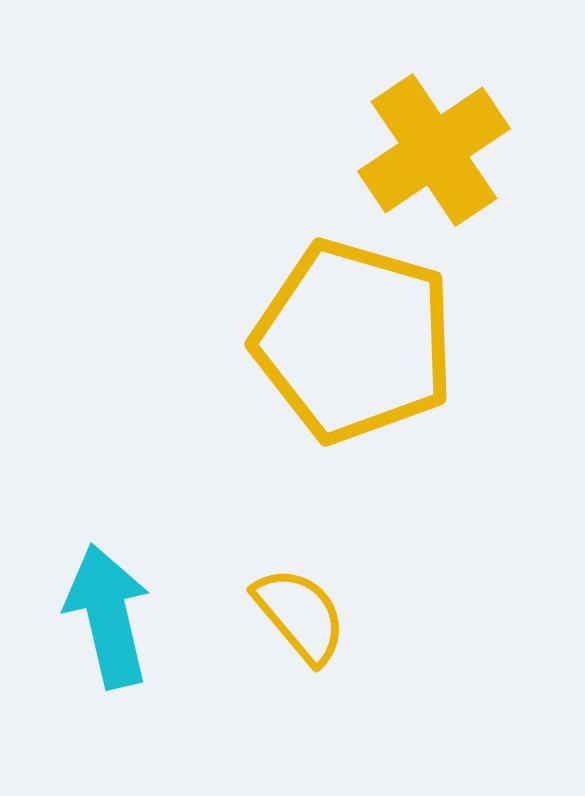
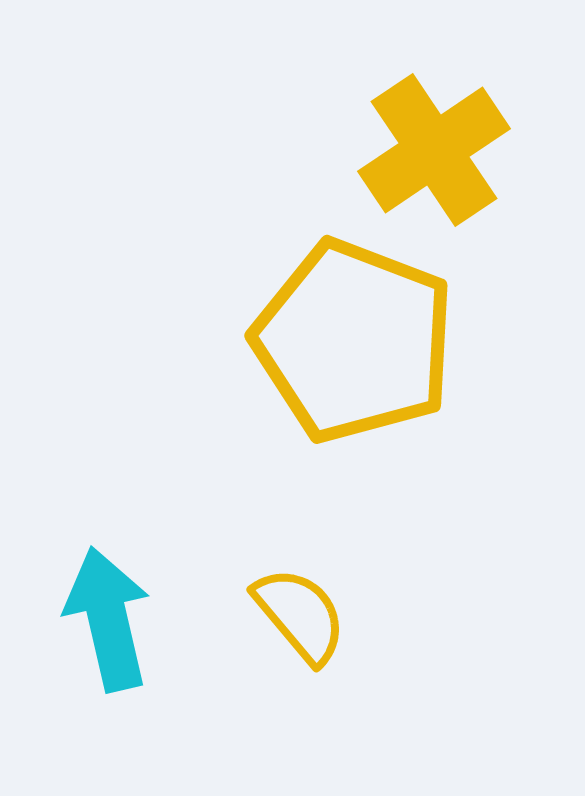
yellow pentagon: rotated 5 degrees clockwise
cyan arrow: moved 3 px down
